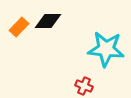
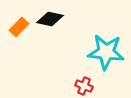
black diamond: moved 2 px right, 2 px up; rotated 12 degrees clockwise
cyan star: moved 3 px down
